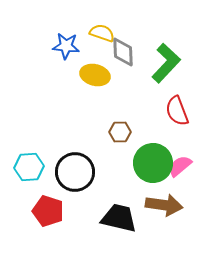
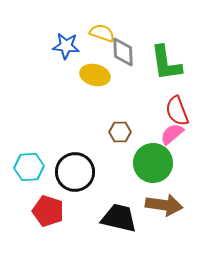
green L-shape: rotated 129 degrees clockwise
pink semicircle: moved 8 px left, 32 px up
